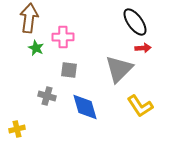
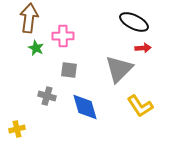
black ellipse: moved 1 px left; rotated 28 degrees counterclockwise
pink cross: moved 1 px up
